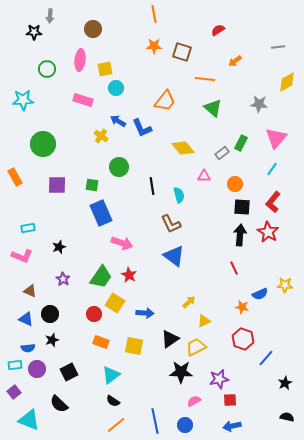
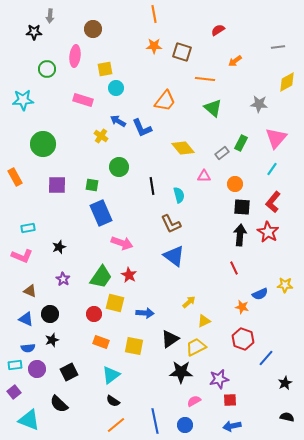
pink ellipse at (80, 60): moved 5 px left, 4 px up
yellow square at (115, 303): rotated 18 degrees counterclockwise
